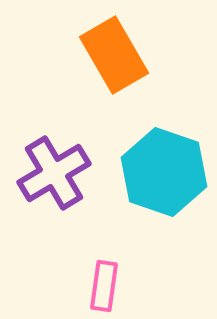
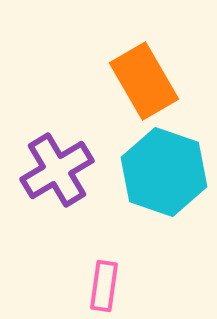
orange rectangle: moved 30 px right, 26 px down
purple cross: moved 3 px right, 3 px up
